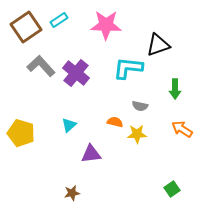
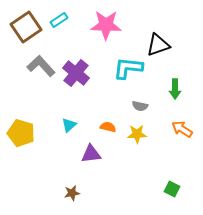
orange semicircle: moved 7 px left, 5 px down
green square: rotated 28 degrees counterclockwise
